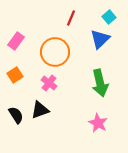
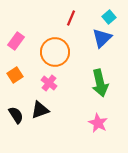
blue triangle: moved 2 px right, 1 px up
